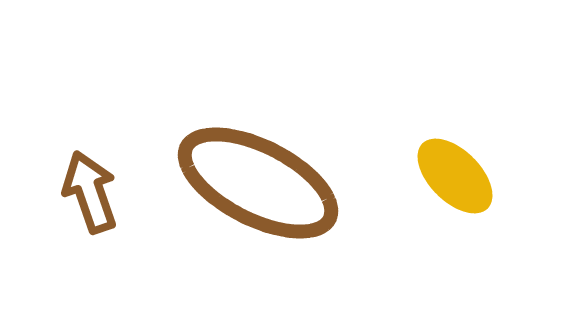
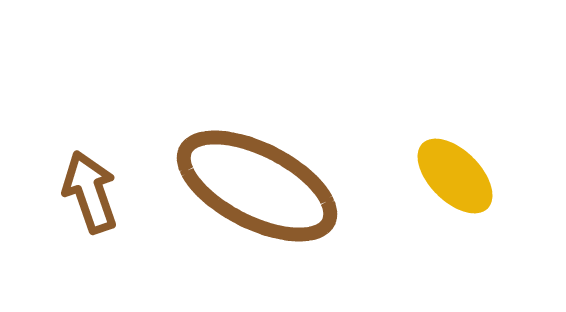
brown ellipse: moved 1 px left, 3 px down
